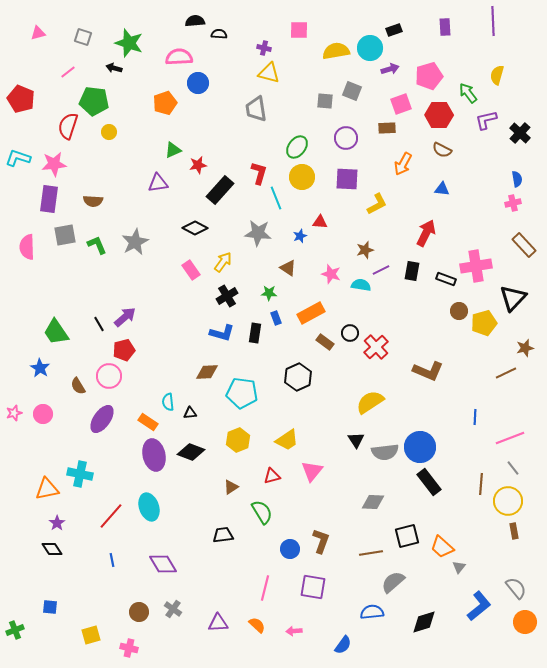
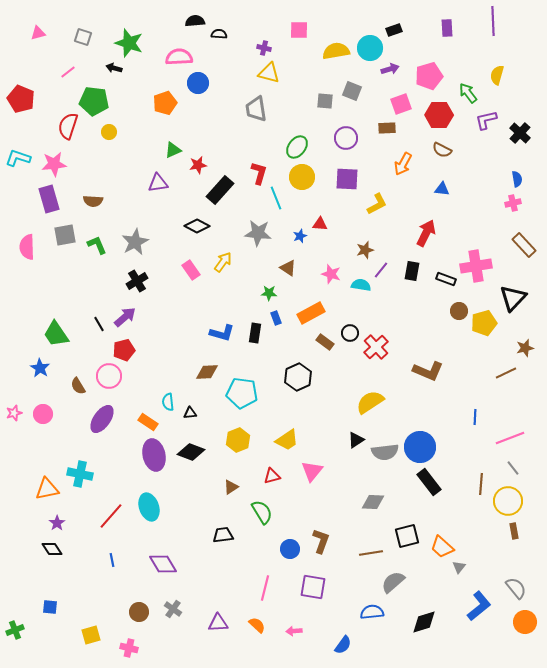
purple rectangle at (445, 27): moved 2 px right, 1 px down
purple rectangle at (49, 199): rotated 24 degrees counterclockwise
red triangle at (320, 222): moved 2 px down
black diamond at (195, 228): moved 2 px right, 2 px up
purple line at (381, 270): rotated 24 degrees counterclockwise
black cross at (227, 296): moved 90 px left, 15 px up
green trapezoid at (56, 332): moved 2 px down
black triangle at (356, 440): rotated 30 degrees clockwise
